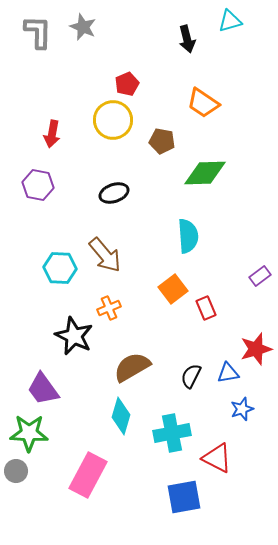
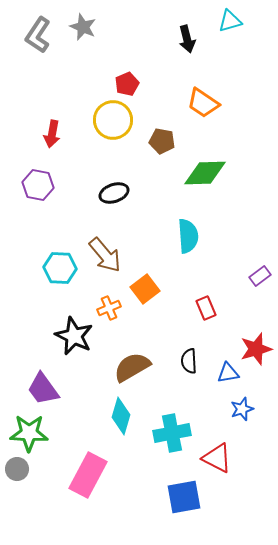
gray L-shape: moved 3 px down; rotated 147 degrees counterclockwise
orange square: moved 28 px left
black semicircle: moved 2 px left, 15 px up; rotated 30 degrees counterclockwise
gray circle: moved 1 px right, 2 px up
